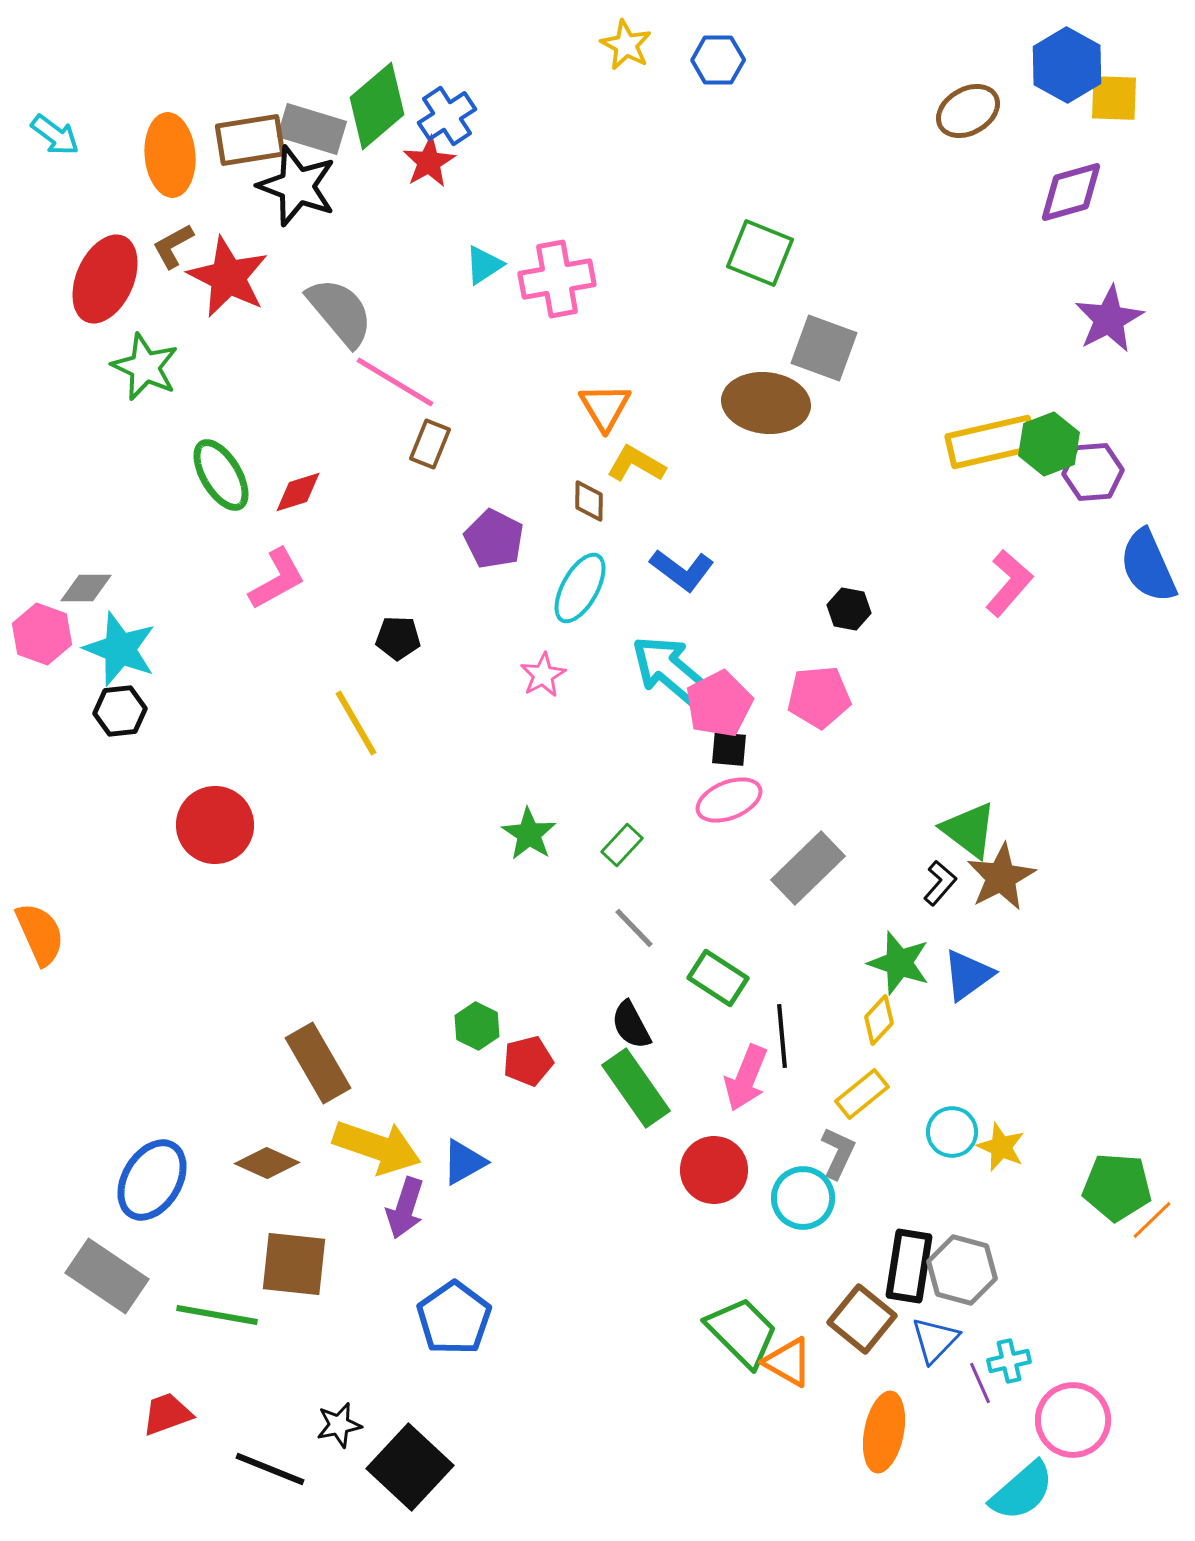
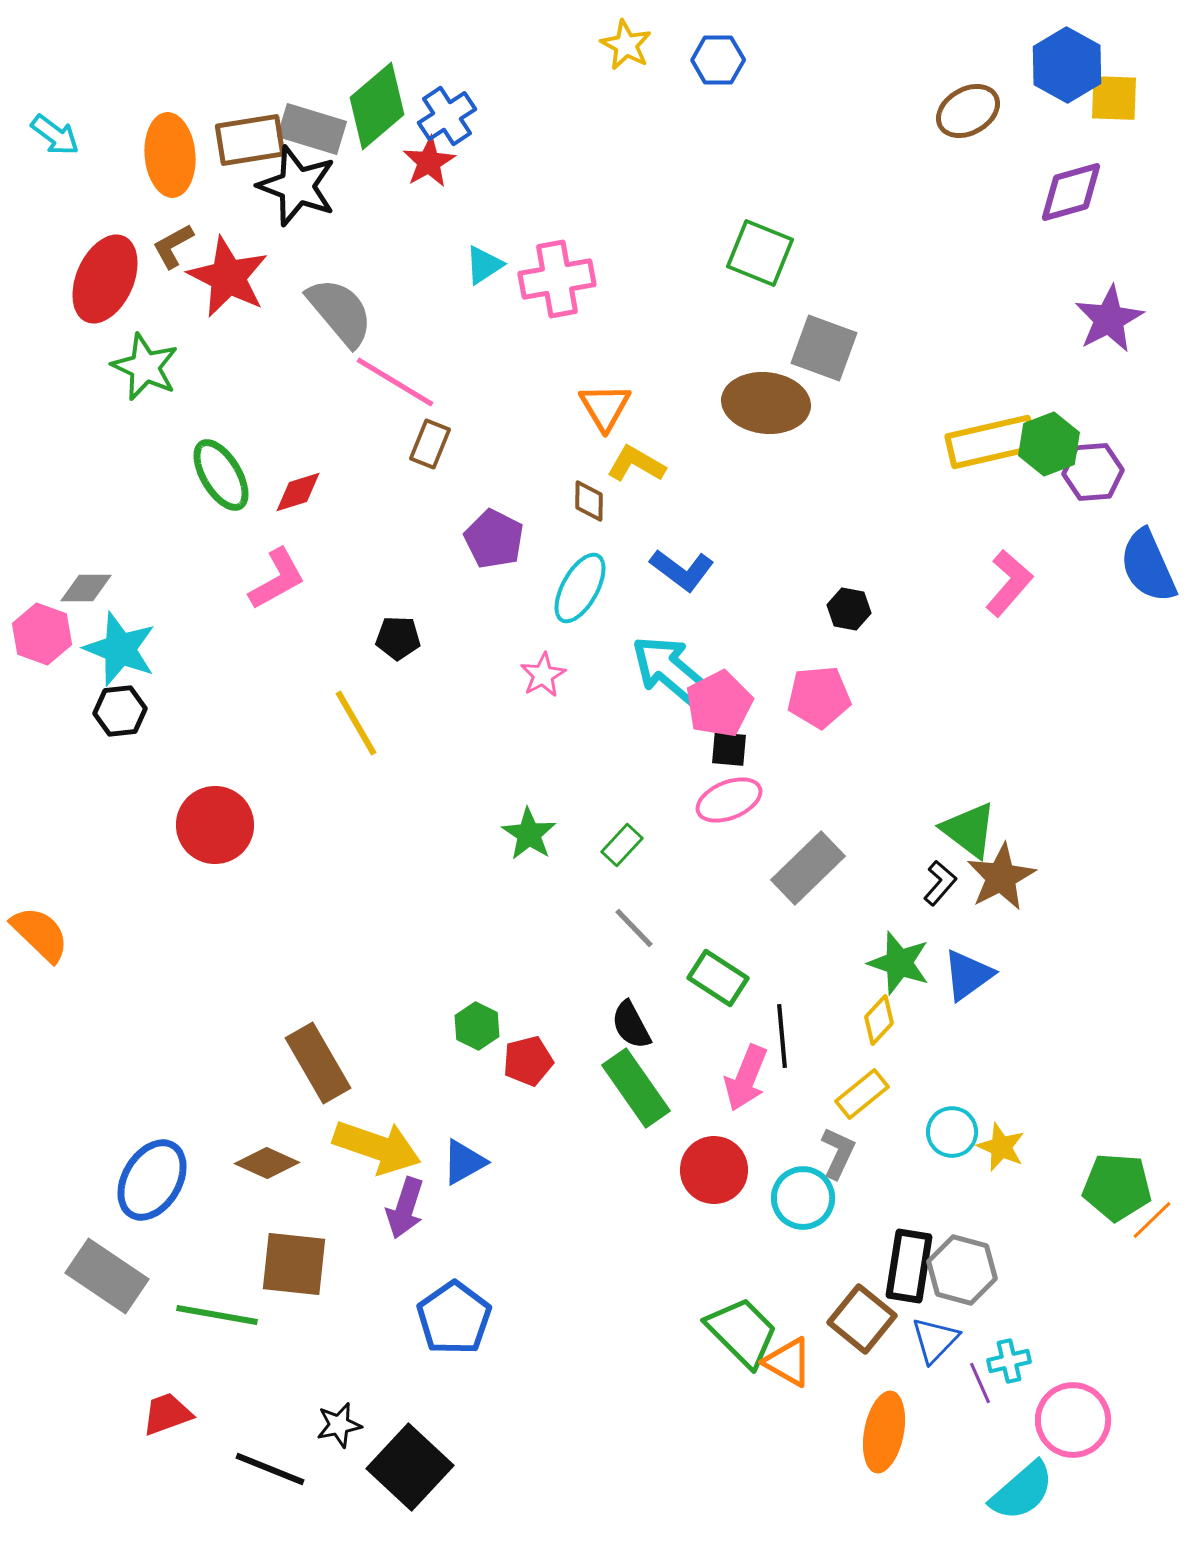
orange semicircle at (40, 934): rotated 22 degrees counterclockwise
